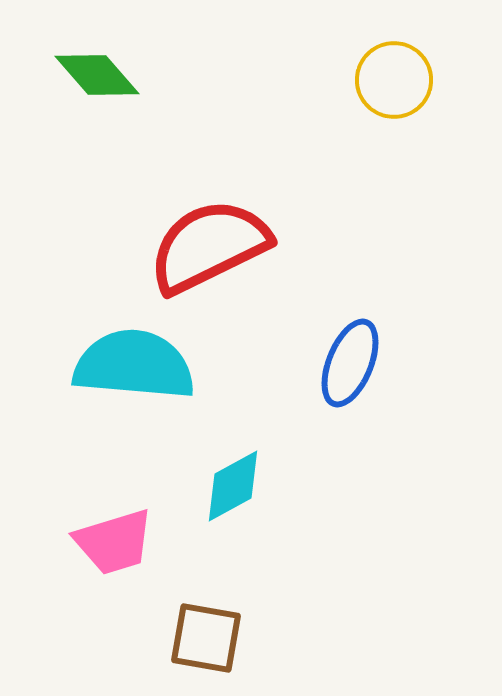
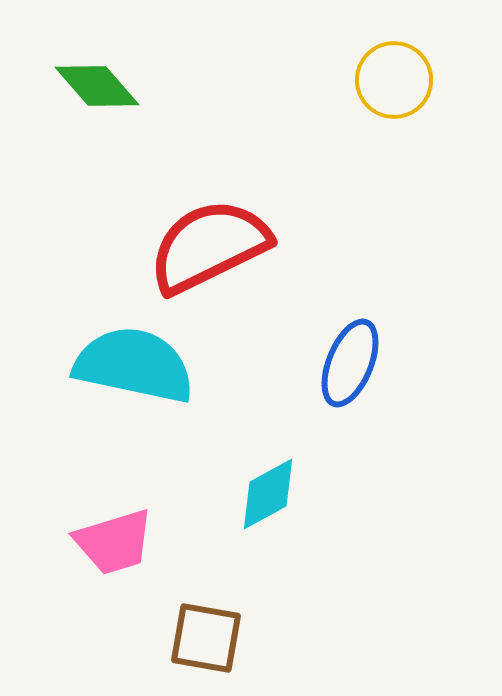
green diamond: moved 11 px down
cyan semicircle: rotated 7 degrees clockwise
cyan diamond: moved 35 px right, 8 px down
